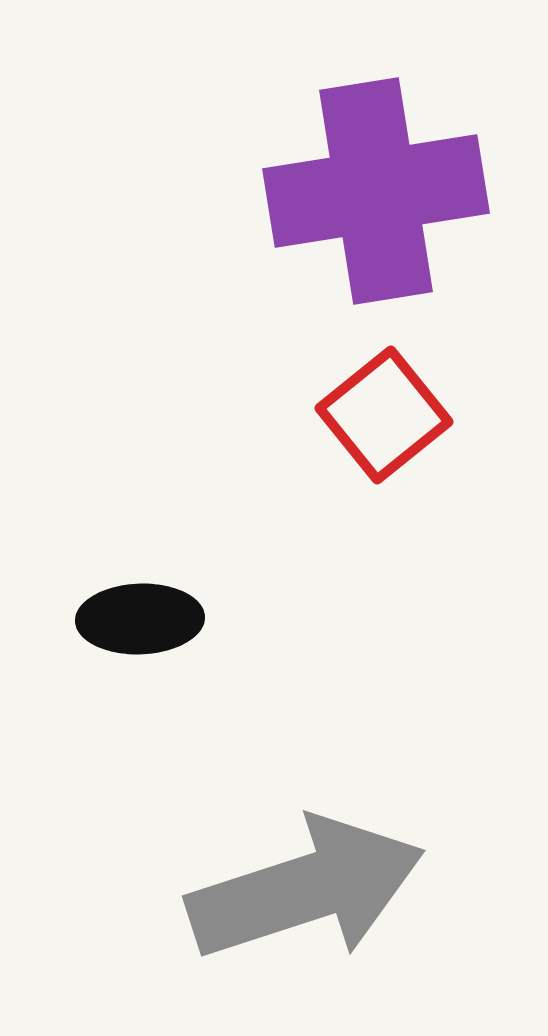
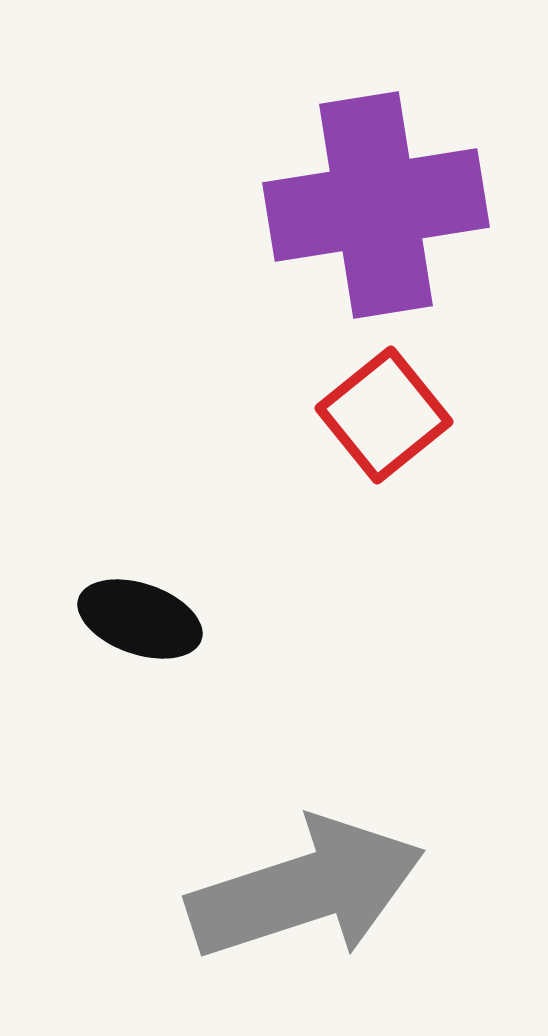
purple cross: moved 14 px down
black ellipse: rotated 21 degrees clockwise
